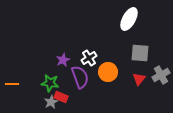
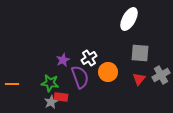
red rectangle: rotated 16 degrees counterclockwise
